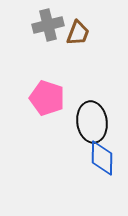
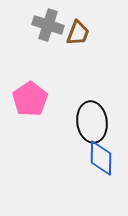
gray cross: rotated 32 degrees clockwise
pink pentagon: moved 17 px left, 1 px down; rotated 20 degrees clockwise
blue diamond: moved 1 px left
